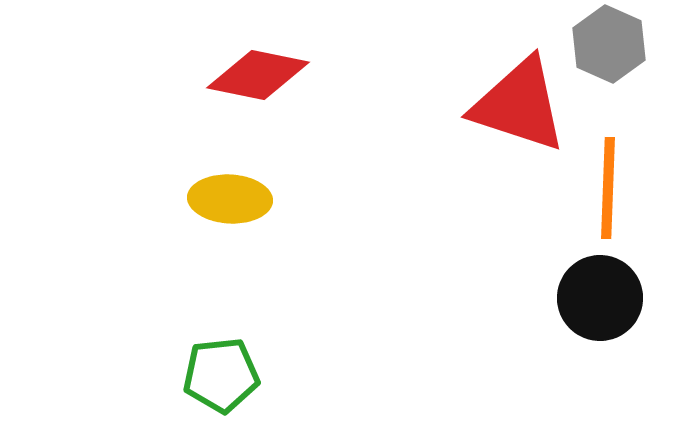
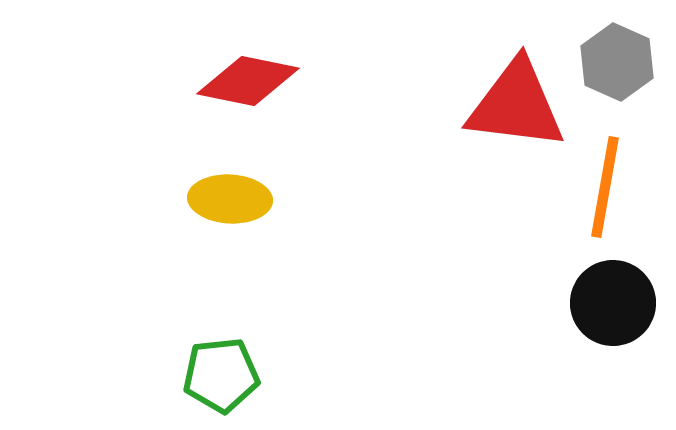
gray hexagon: moved 8 px right, 18 px down
red diamond: moved 10 px left, 6 px down
red triangle: moved 3 px left; rotated 11 degrees counterclockwise
orange line: moved 3 px left, 1 px up; rotated 8 degrees clockwise
black circle: moved 13 px right, 5 px down
